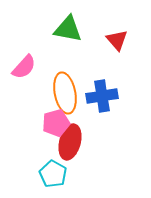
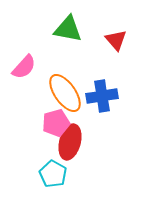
red triangle: moved 1 px left
orange ellipse: rotated 24 degrees counterclockwise
